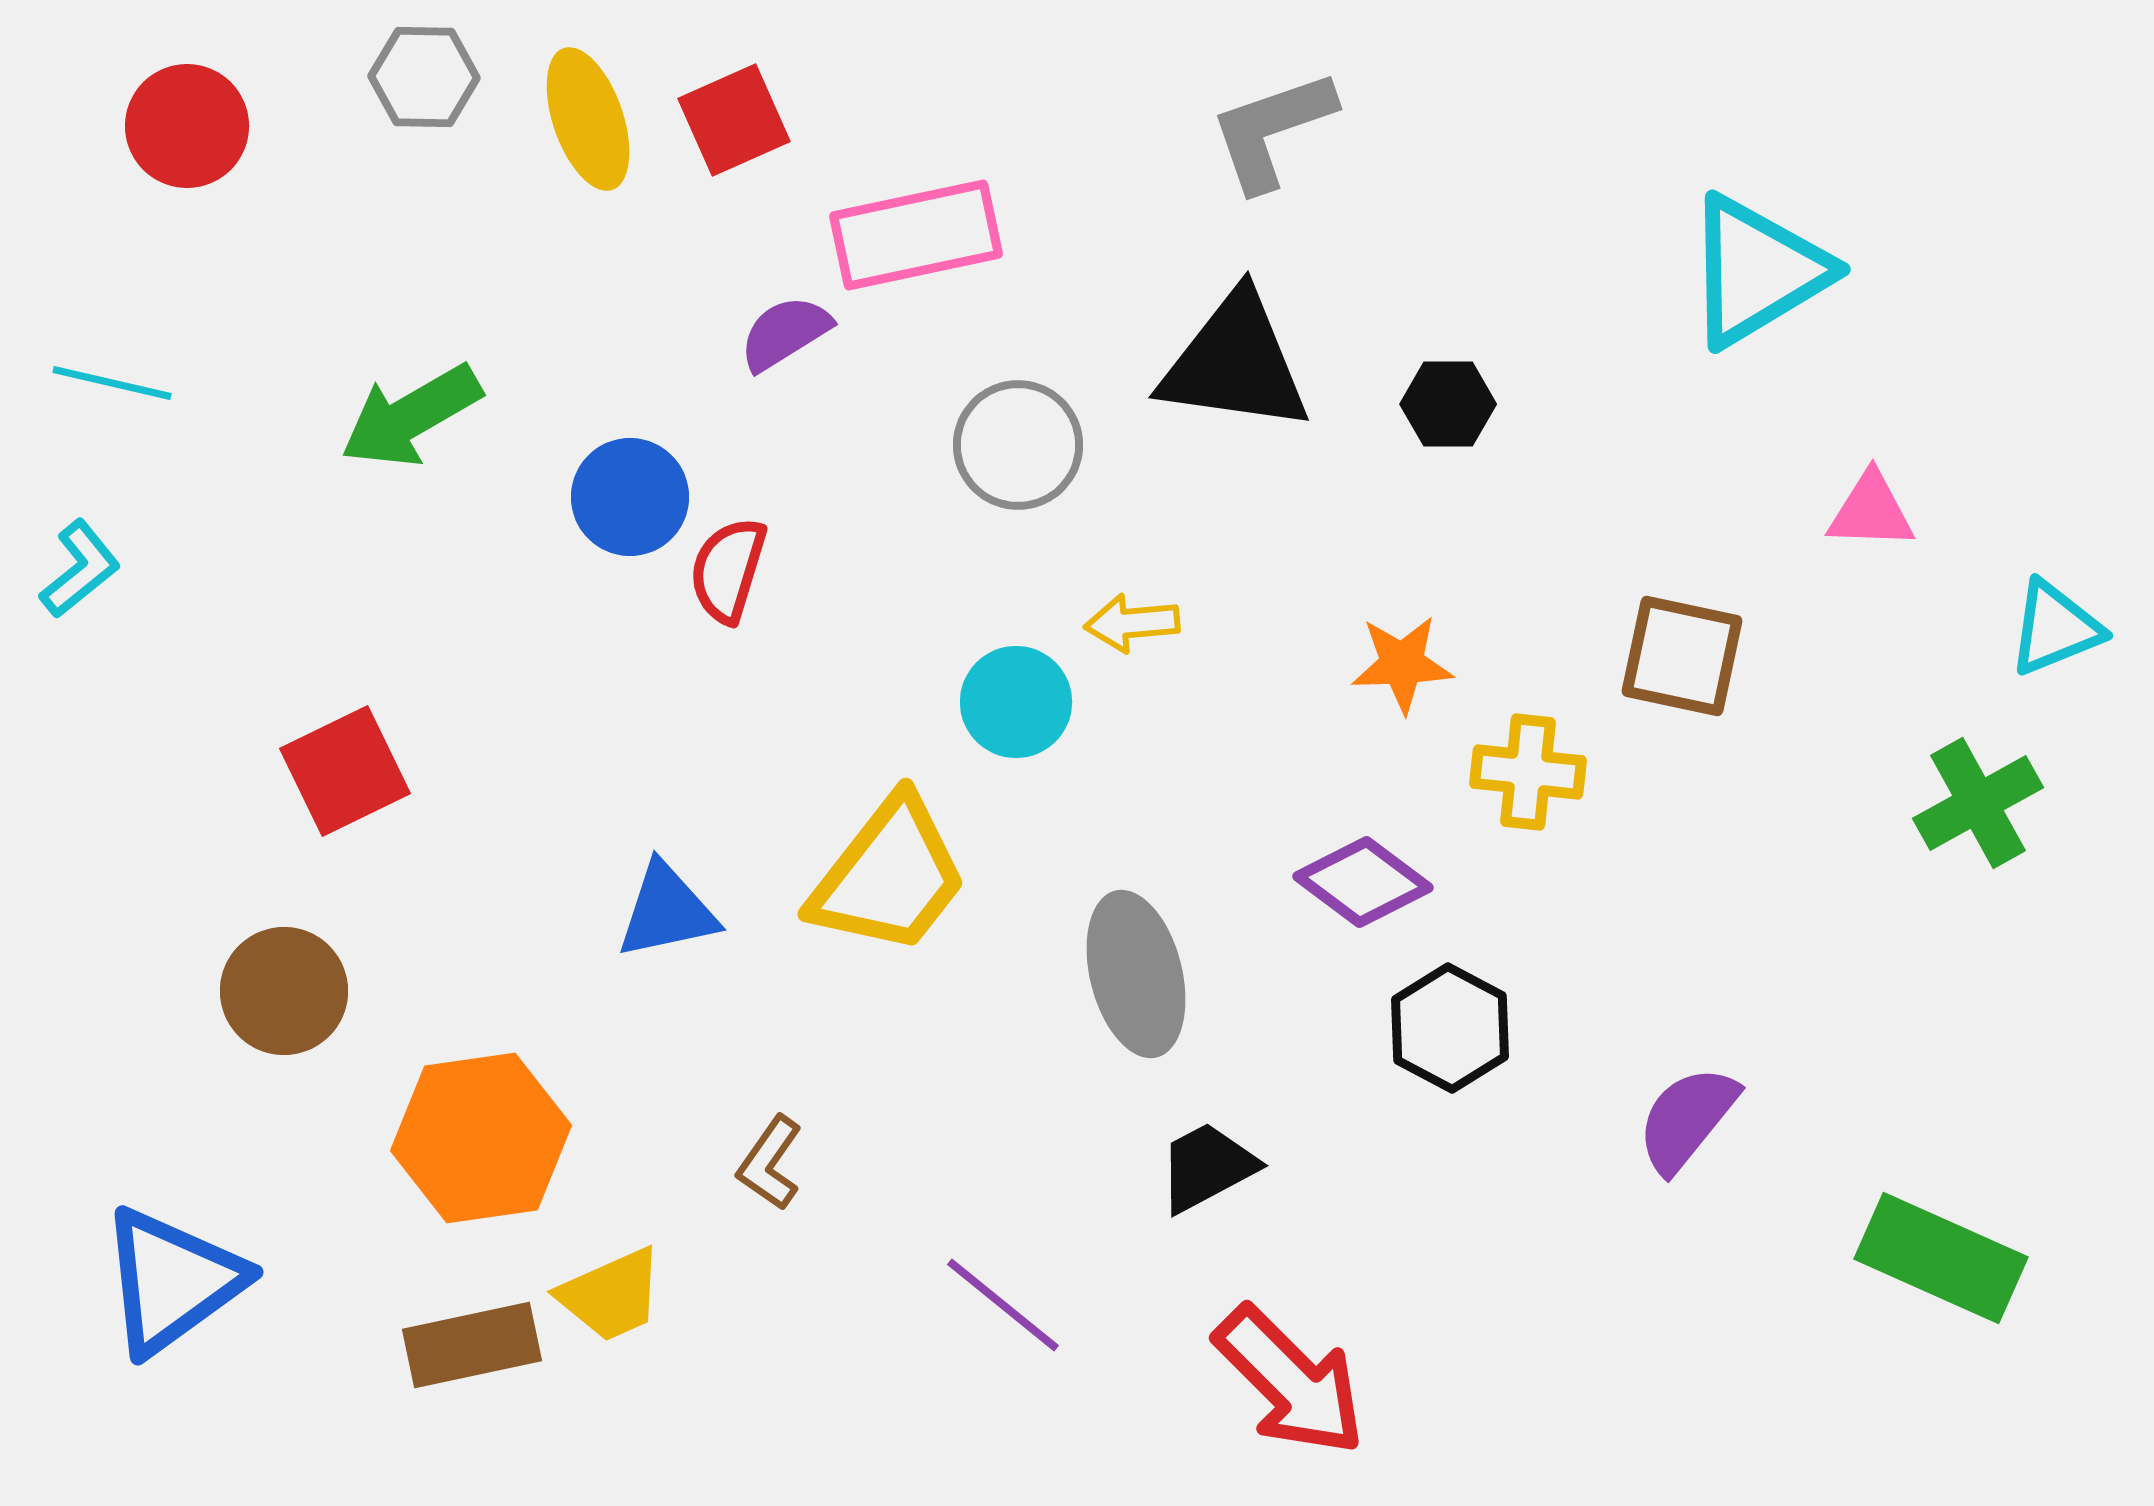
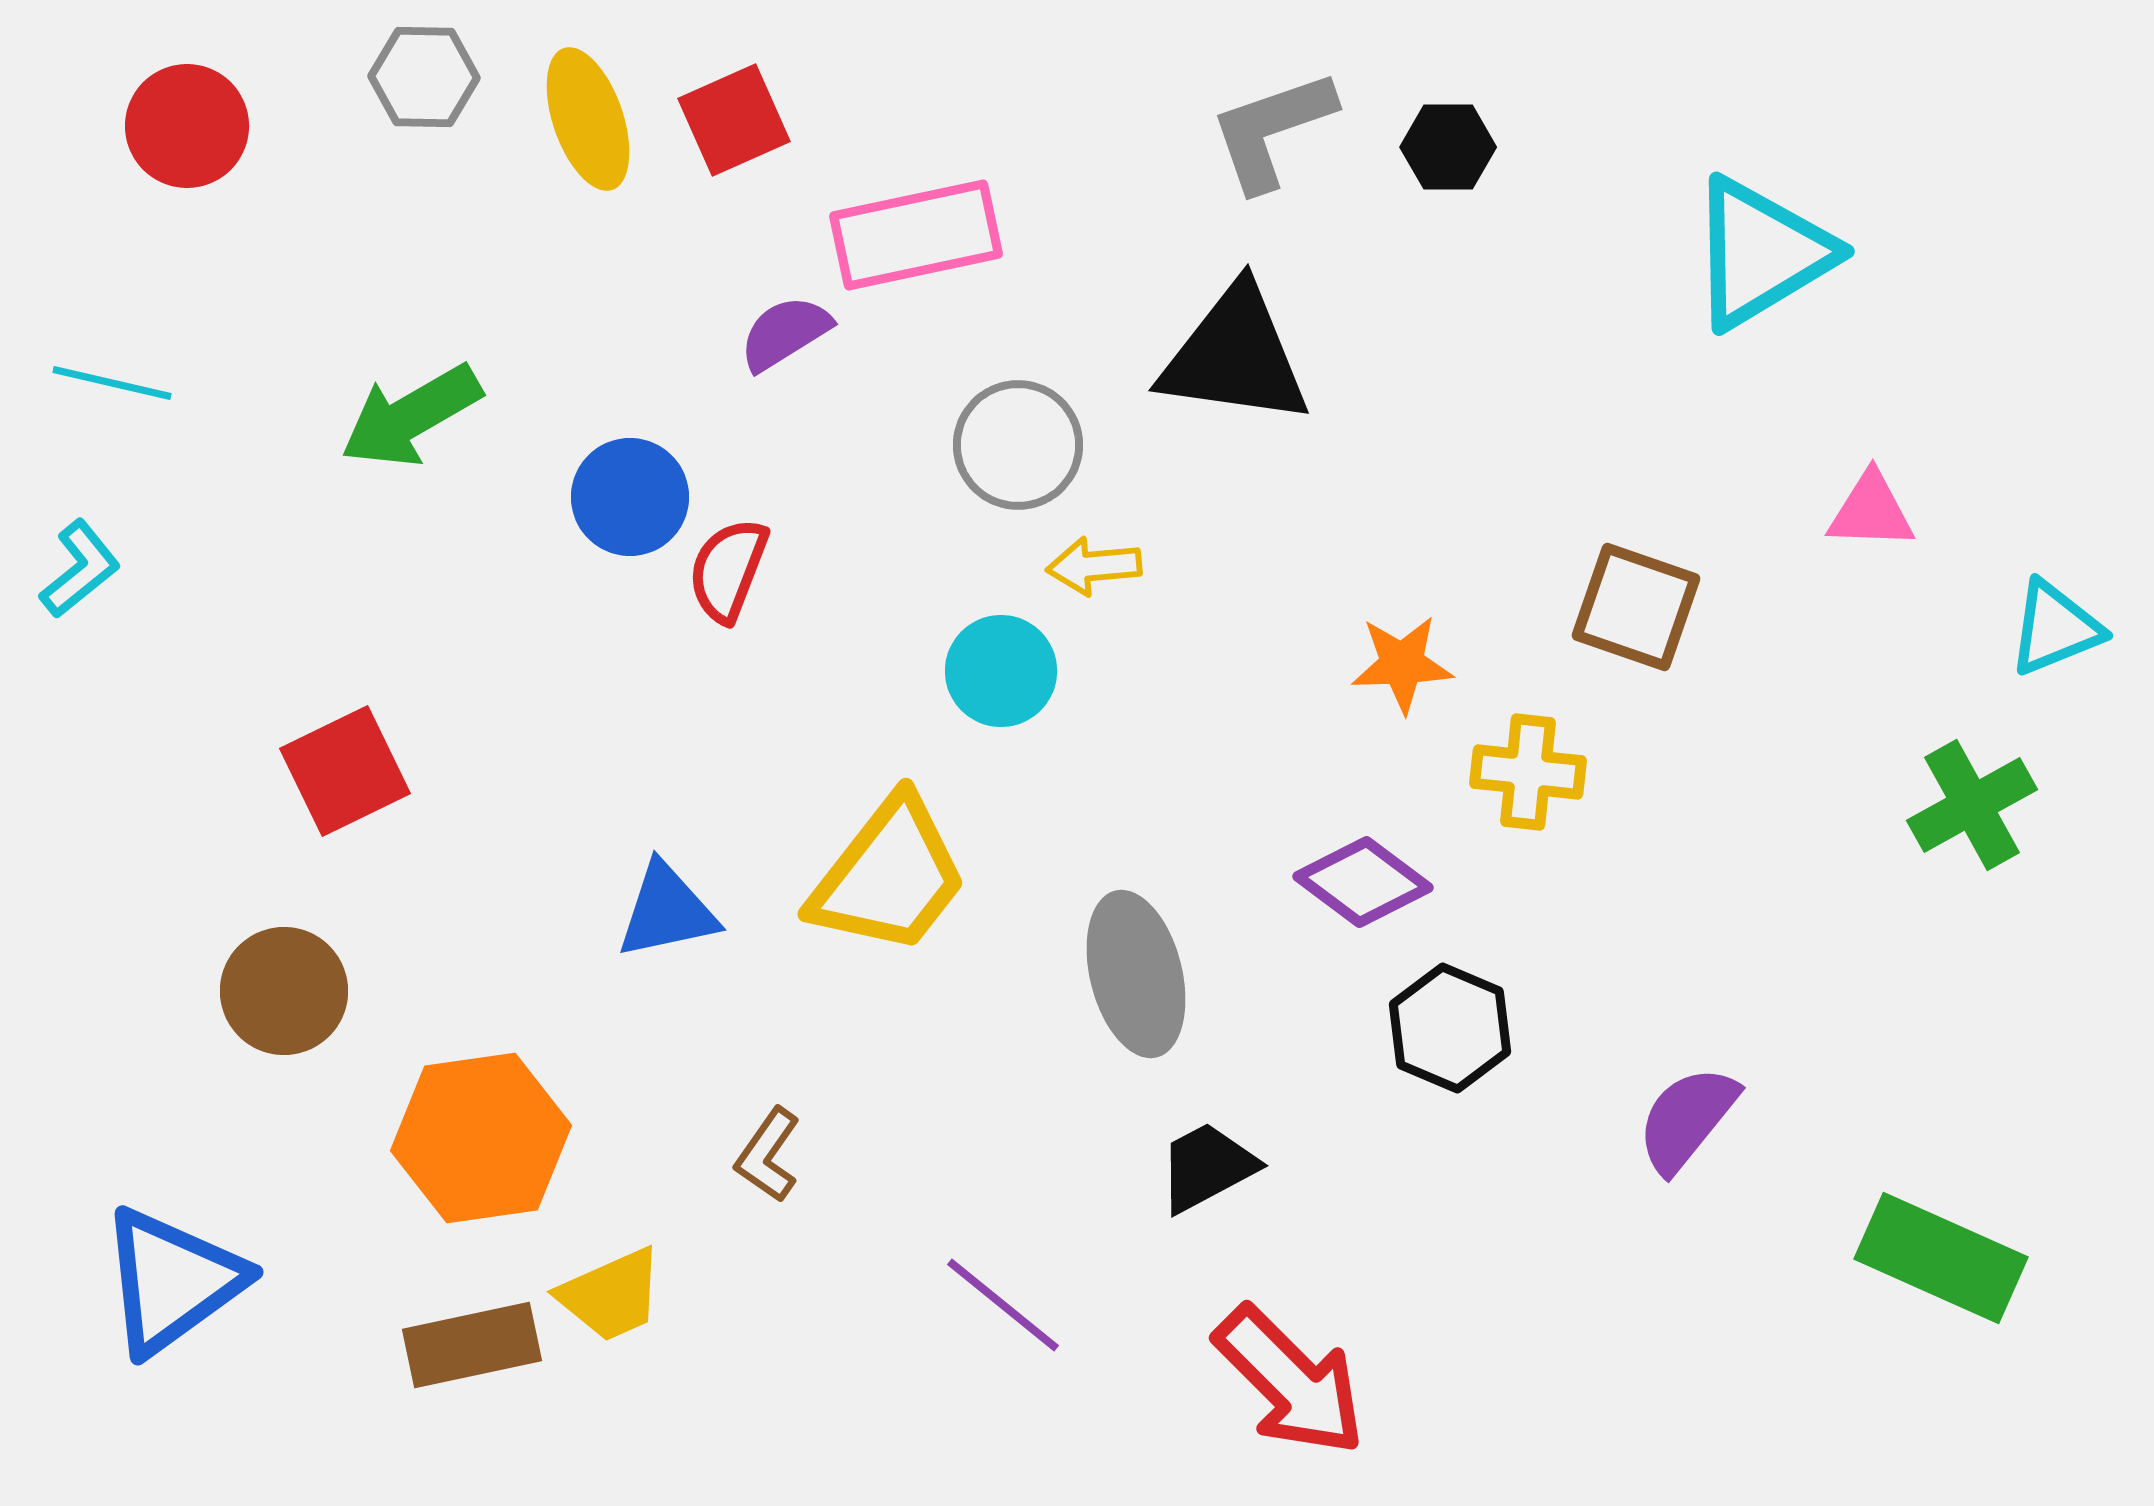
cyan triangle at (1757, 271): moved 4 px right, 18 px up
black triangle at (1235, 363): moved 7 px up
black hexagon at (1448, 404): moved 257 px up
red semicircle at (728, 570): rotated 4 degrees clockwise
yellow arrow at (1132, 623): moved 38 px left, 57 px up
brown square at (1682, 656): moved 46 px left, 49 px up; rotated 7 degrees clockwise
cyan circle at (1016, 702): moved 15 px left, 31 px up
green cross at (1978, 803): moved 6 px left, 2 px down
black hexagon at (1450, 1028): rotated 5 degrees counterclockwise
brown L-shape at (770, 1163): moved 2 px left, 8 px up
